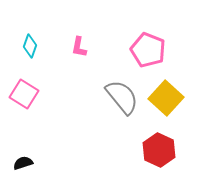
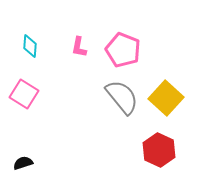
cyan diamond: rotated 15 degrees counterclockwise
pink pentagon: moved 25 px left
